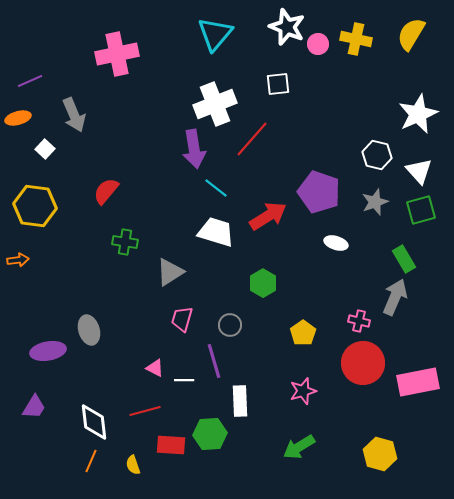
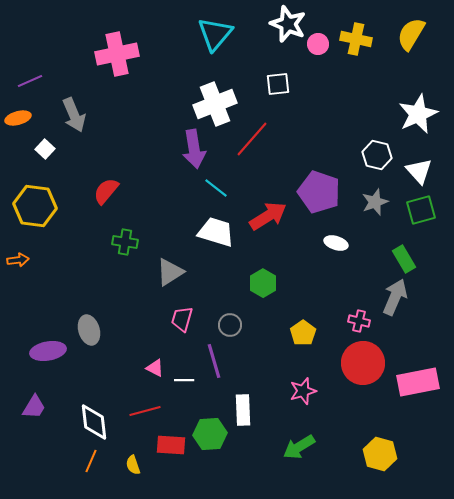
white star at (287, 27): moved 1 px right, 3 px up
white rectangle at (240, 401): moved 3 px right, 9 px down
